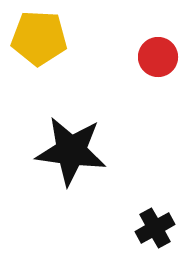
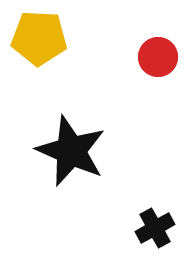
black star: rotated 16 degrees clockwise
